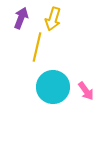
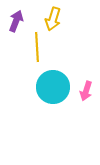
purple arrow: moved 5 px left, 3 px down
yellow line: rotated 16 degrees counterclockwise
pink arrow: rotated 54 degrees clockwise
